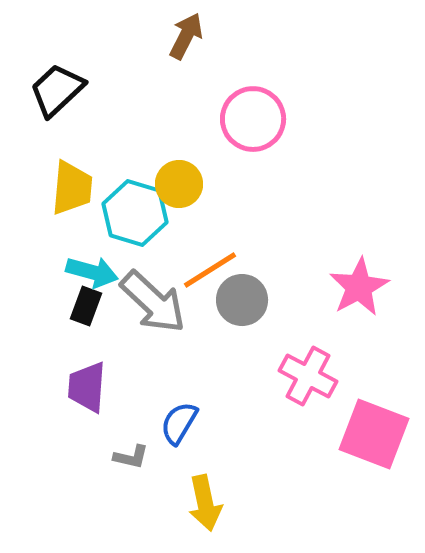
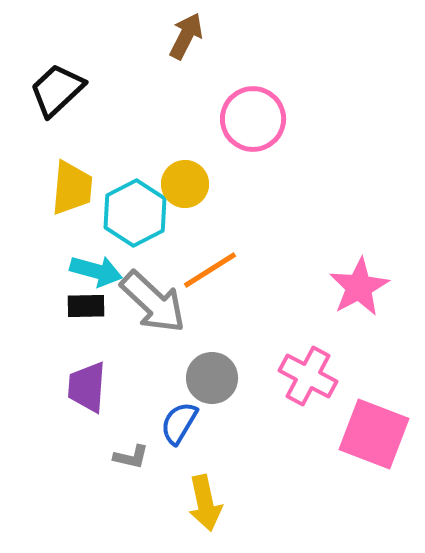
yellow circle: moved 6 px right
cyan hexagon: rotated 16 degrees clockwise
cyan arrow: moved 4 px right, 1 px up
gray circle: moved 30 px left, 78 px down
black rectangle: rotated 69 degrees clockwise
